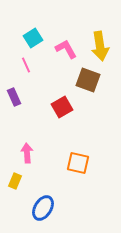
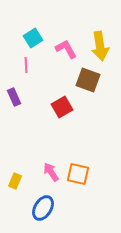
pink line: rotated 21 degrees clockwise
pink arrow: moved 24 px right, 19 px down; rotated 30 degrees counterclockwise
orange square: moved 11 px down
